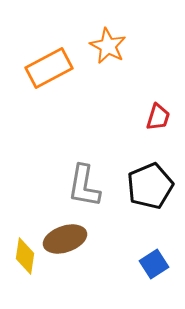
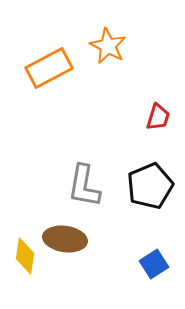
brown ellipse: rotated 27 degrees clockwise
